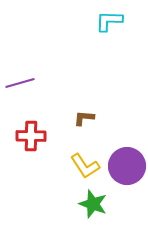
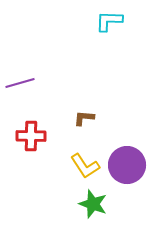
purple circle: moved 1 px up
